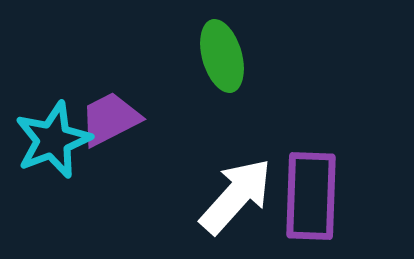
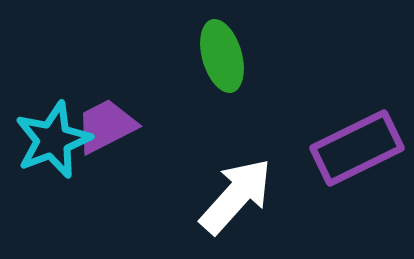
purple trapezoid: moved 4 px left, 7 px down
purple rectangle: moved 46 px right, 48 px up; rotated 62 degrees clockwise
